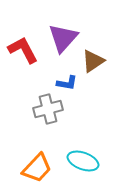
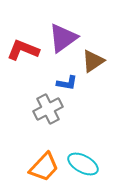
purple triangle: rotated 12 degrees clockwise
red L-shape: rotated 40 degrees counterclockwise
gray cross: rotated 12 degrees counterclockwise
cyan ellipse: moved 3 px down; rotated 8 degrees clockwise
orange trapezoid: moved 7 px right, 1 px up
